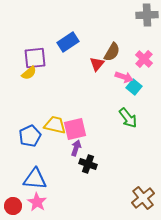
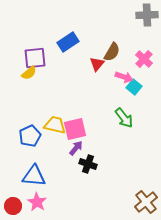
green arrow: moved 4 px left
purple arrow: rotated 21 degrees clockwise
blue triangle: moved 1 px left, 3 px up
brown cross: moved 3 px right, 4 px down
